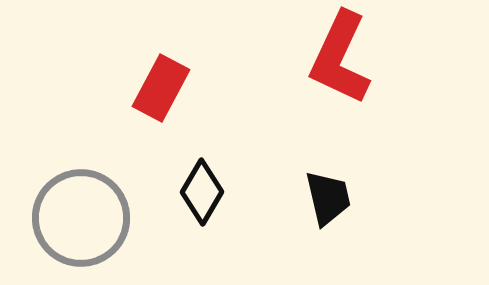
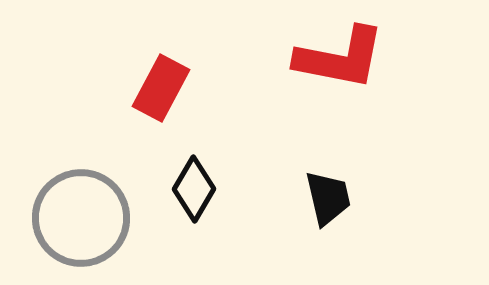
red L-shape: rotated 104 degrees counterclockwise
black diamond: moved 8 px left, 3 px up
